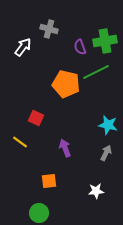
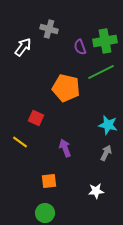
green line: moved 5 px right
orange pentagon: moved 4 px down
green circle: moved 6 px right
